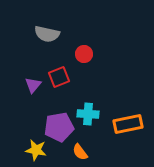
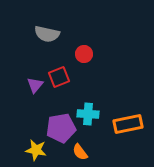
purple triangle: moved 2 px right
purple pentagon: moved 2 px right, 1 px down
